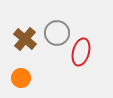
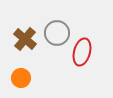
red ellipse: moved 1 px right
